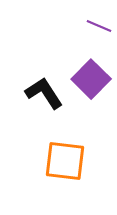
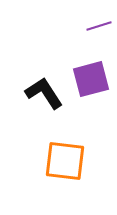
purple line: rotated 40 degrees counterclockwise
purple square: rotated 30 degrees clockwise
